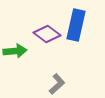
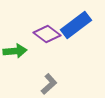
blue rectangle: rotated 40 degrees clockwise
gray L-shape: moved 8 px left
